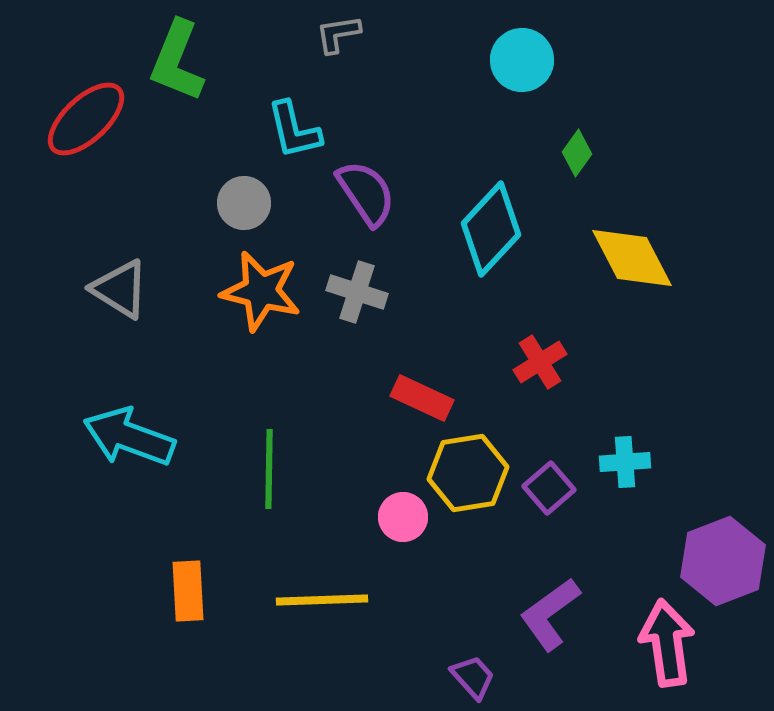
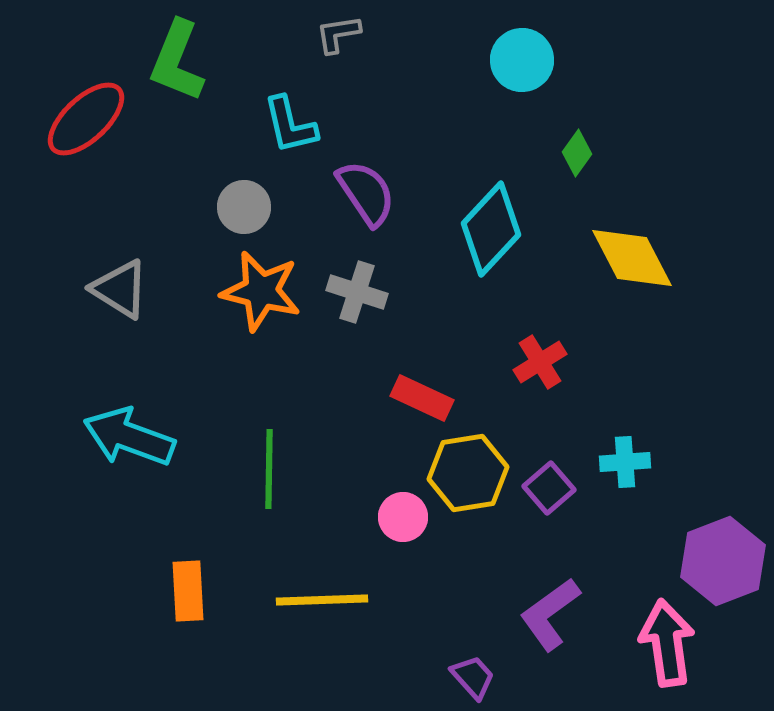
cyan L-shape: moved 4 px left, 5 px up
gray circle: moved 4 px down
